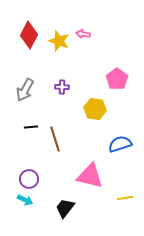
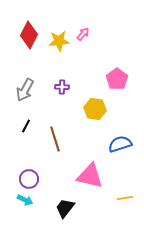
pink arrow: rotated 120 degrees clockwise
yellow star: rotated 25 degrees counterclockwise
black line: moved 5 px left, 1 px up; rotated 56 degrees counterclockwise
